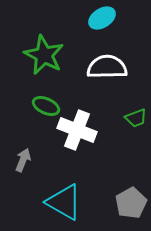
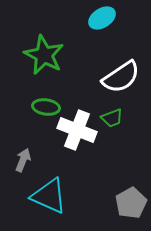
white semicircle: moved 14 px right, 10 px down; rotated 147 degrees clockwise
green ellipse: moved 1 px down; rotated 16 degrees counterclockwise
green trapezoid: moved 24 px left
cyan triangle: moved 15 px left, 6 px up; rotated 6 degrees counterclockwise
